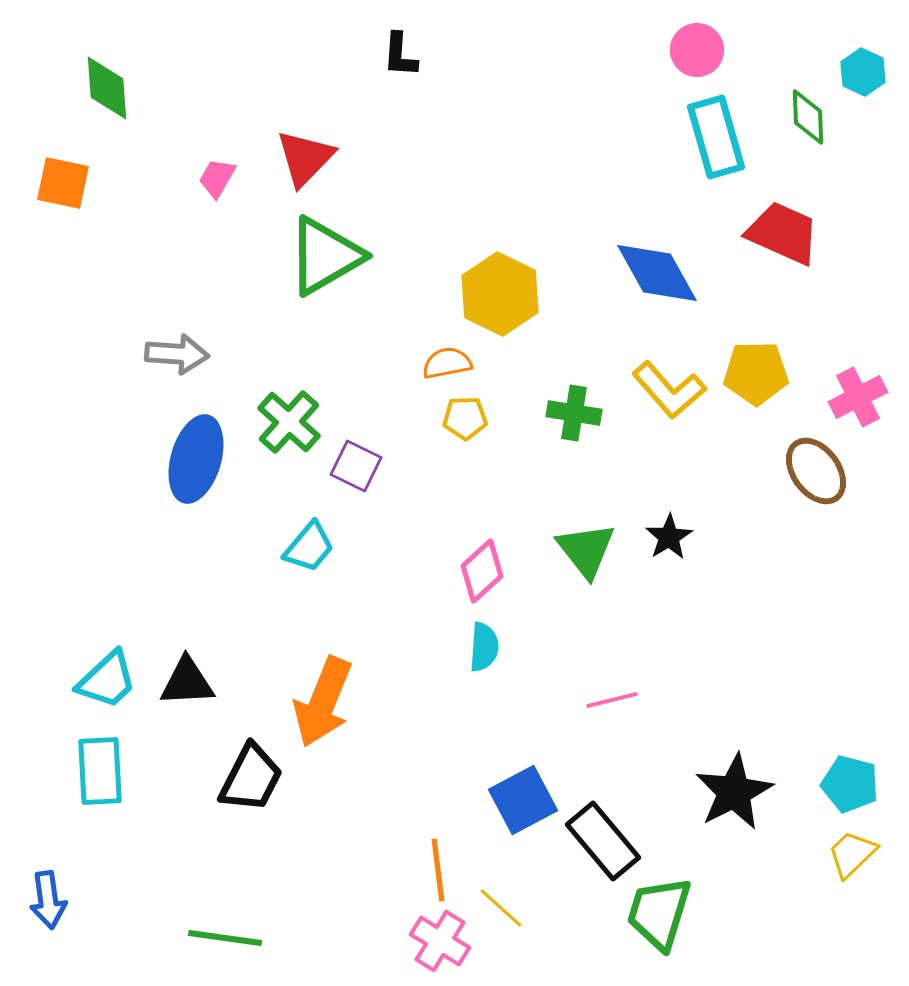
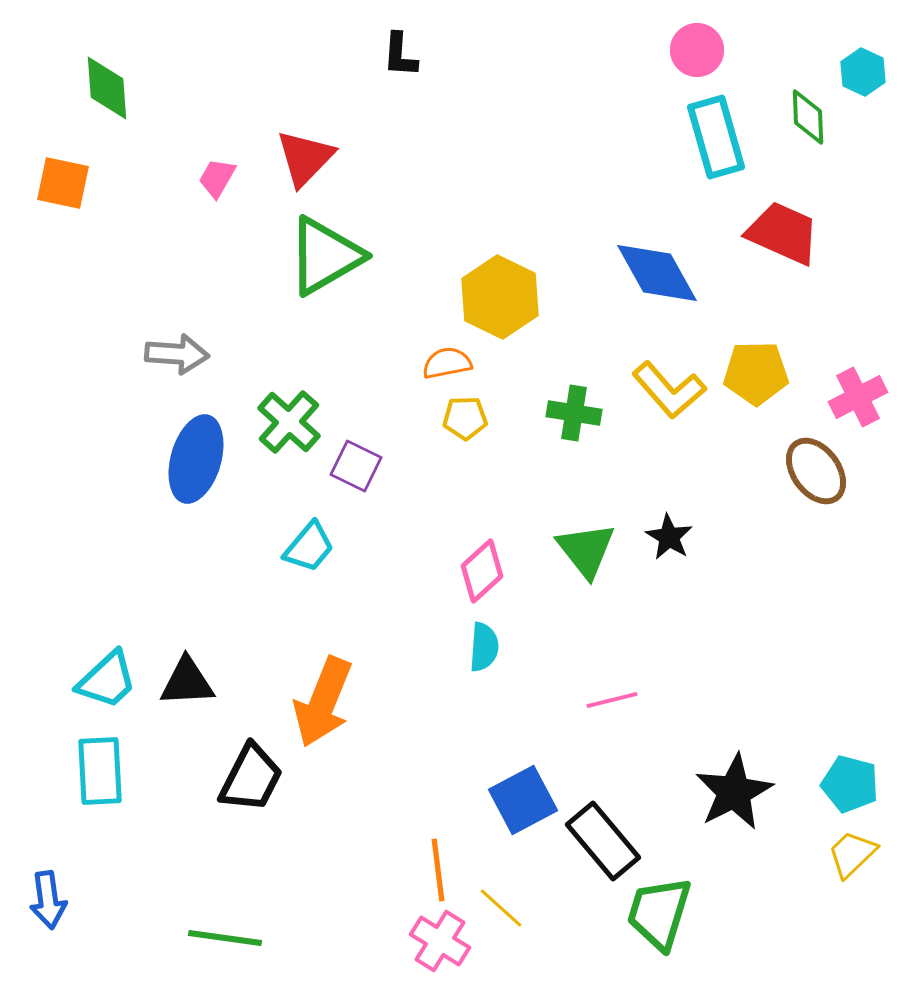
yellow hexagon at (500, 294): moved 3 px down
black star at (669, 537): rotated 9 degrees counterclockwise
